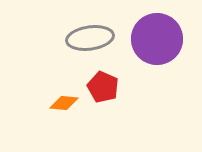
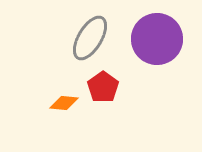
gray ellipse: rotated 51 degrees counterclockwise
red pentagon: rotated 12 degrees clockwise
